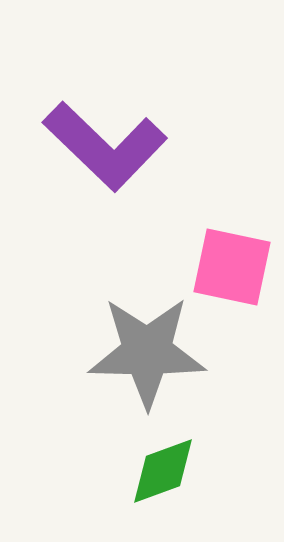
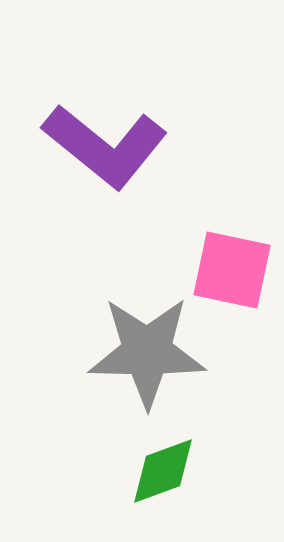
purple L-shape: rotated 5 degrees counterclockwise
pink square: moved 3 px down
